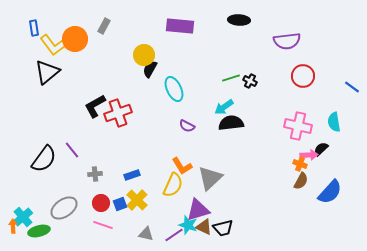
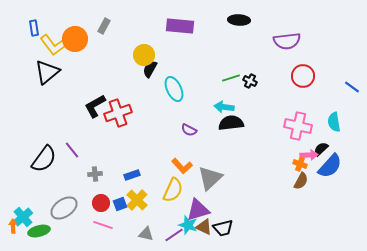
cyan arrow at (224, 107): rotated 42 degrees clockwise
purple semicircle at (187, 126): moved 2 px right, 4 px down
orange L-shape at (182, 166): rotated 10 degrees counterclockwise
yellow semicircle at (173, 185): moved 5 px down
blue semicircle at (330, 192): moved 26 px up
